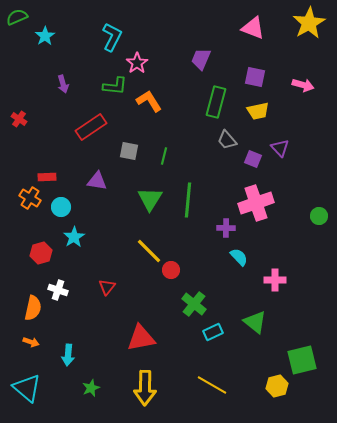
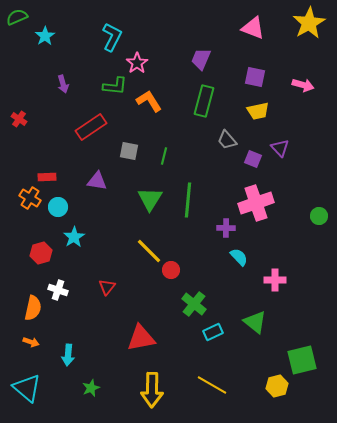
green rectangle at (216, 102): moved 12 px left, 1 px up
cyan circle at (61, 207): moved 3 px left
yellow arrow at (145, 388): moved 7 px right, 2 px down
